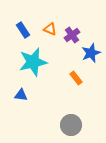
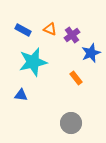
blue rectangle: rotated 28 degrees counterclockwise
gray circle: moved 2 px up
